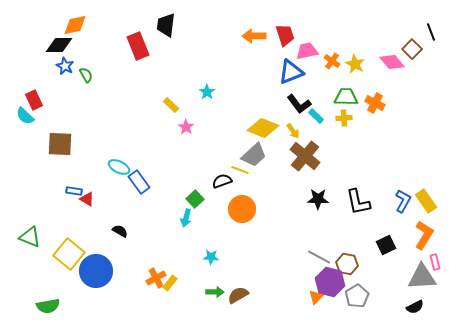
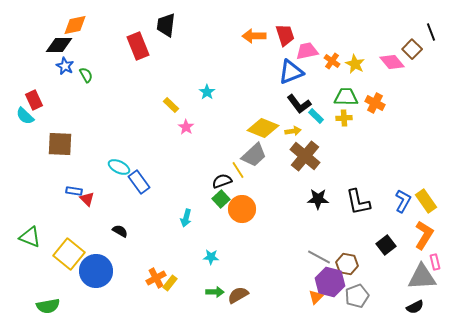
yellow arrow at (293, 131): rotated 63 degrees counterclockwise
yellow line at (240, 170): moved 2 px left; rotated 36 degrees clockwise
red triangle at (87, 199): rotated 14 degrees clockwise
green square at (195, 199): moved 26 px right
black square at (386, 245): rotated 12 degrees counterclockwise
gray pentagon at (357, 296): rotated 10 degrees clockwise
